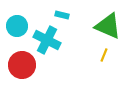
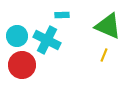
cyan rectangle: rotated 16 degrees counterclockwise
cyan circle: moved 10 px down
